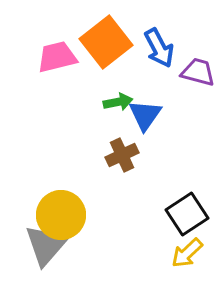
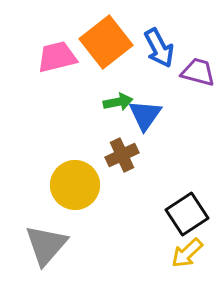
yellow circle: moved 14 px right, 30 px up
